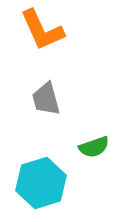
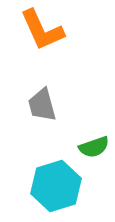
gray trapezoid: moved 4 px left, 6 px down
cyan hexagon: moved 15 px right, 3 px down
